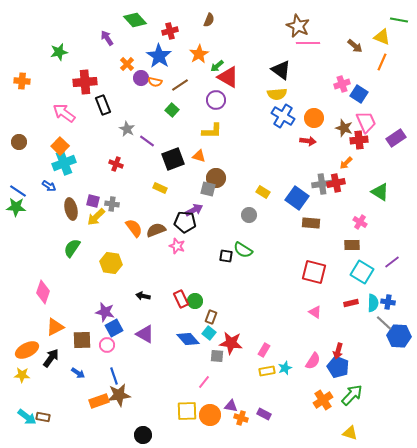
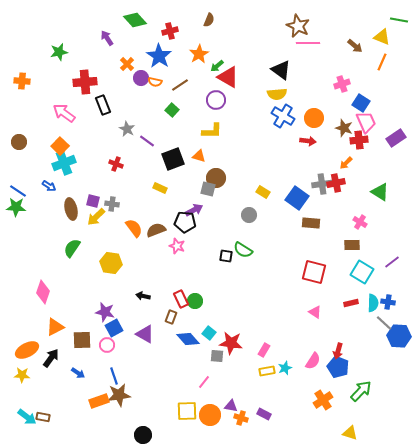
blue square at (359, 94): moved 2 px right, 9 px down
brown rectangle at (211, 317): moved 40 px left
green arrow at (352, 395): moved 9 px right, 4 px up
